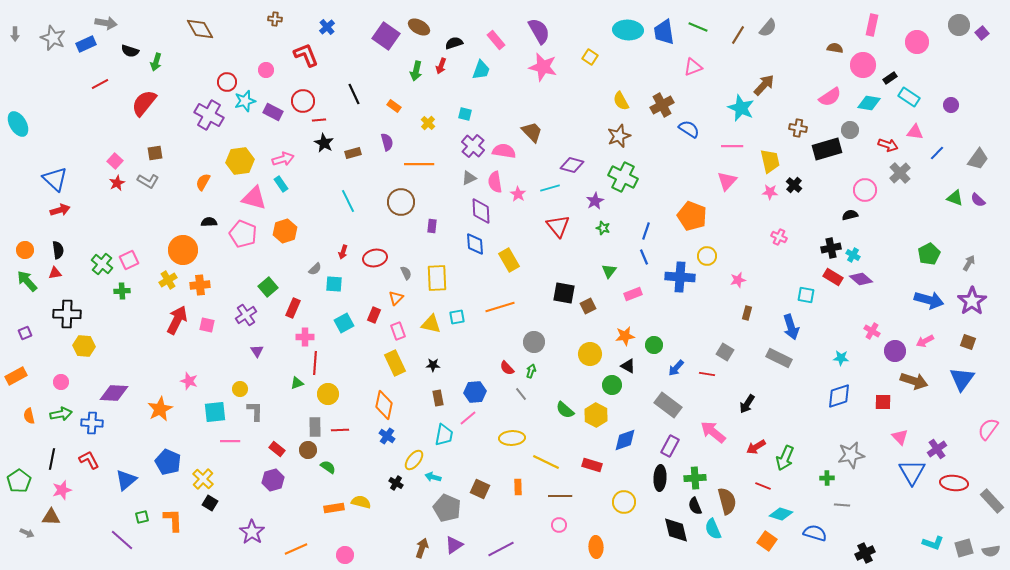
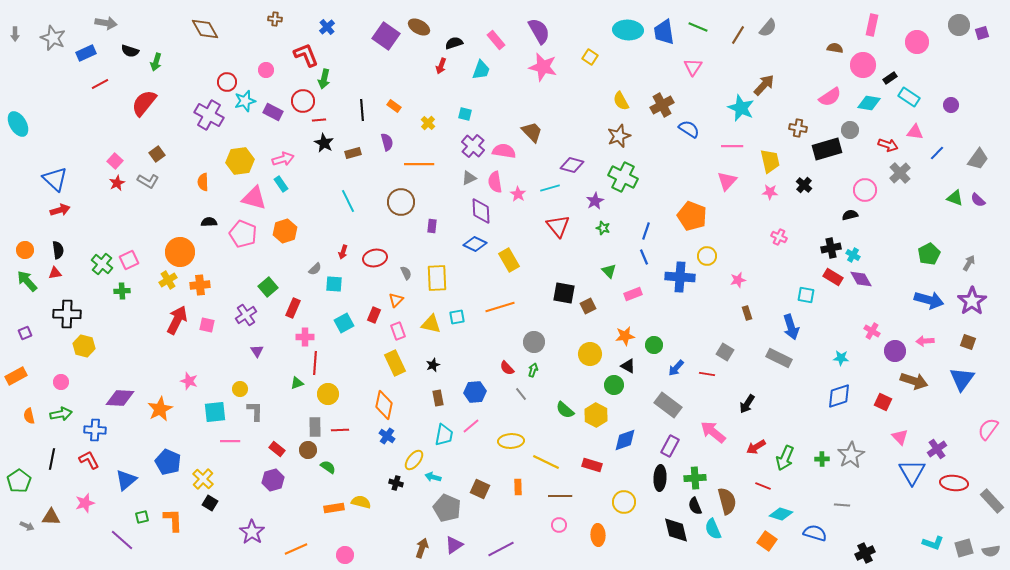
brown diamond at (200, 29): moved 5 px right
purple square at (982, 33): rotated 24 degrees clockwise
blue rectangle at (86, 44): moved 9 px down
pink triangle at (693, 67): rotated 36 degrees counterclockwise
green arrow at (416, 71): moved 92 px left, 8 px down
black line at (354, 94): moved 8 px right, 16 px down; rotated 20 degrees clockwise
brown square at (155, 153): moved 2 px right, 1 px down; rotated 28 degrees counterclockwise
orange semicircle at (203, 182): rotated 30 degrees counterclockwise
black cross at (794, 185): moved 10 px right
blue diamond at (475, 244): rotated 60 degrees counterclockwise
orange circle at (183, 250): moved 3 px left, 2 px down
green triangle at (609, 271): rotated 21 degrees counterclockwise
purple diamond at (861, 279): rotated 20 degrees clockwise
orange triangle at (396, 298): moved 2 px down
brown rectangle at (747, 313): rotated 32 degrees counterclockwise
pink arrow at (925, 341): rotated 24 degrees clockwise
yellow hexagon at (84, 346): rotated 10 degrees clockwise
black star at (433, 365): rotated 24 degrees counterclockwise
green arrow at (531, 371): moved 2 px right, 1 px up
green circle at (612, 385): moved 2 px right
purple diamond at (114, 393): moved 6 px right, 5 px down
red square at (883, 402): rotated 24 degrees clockwise
pink line at (468, 418): moved 3 px right, 8 px down
blue cross at (92, 423): moved 3 px right, 7 px down
yellow ellipse at (512, 438): moved 1 px left, 3 px down
gray star at (851, 455): rotated 20 degrees counterclockwise
green cross at (827, 478): moved 5 px left, 19 px up
black cross at (396, 483): rotated 16 degrees counterclockwise
pink star at (62, 490): moved 23 px right, 13 px down
gray arrow at (27, 533): moved 7 px up
orange ellipse at (596, 547): moved 2 px right, 12 px up
